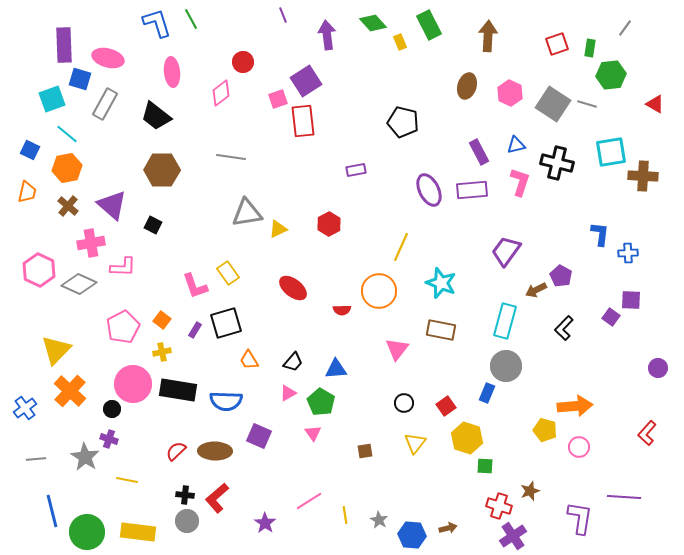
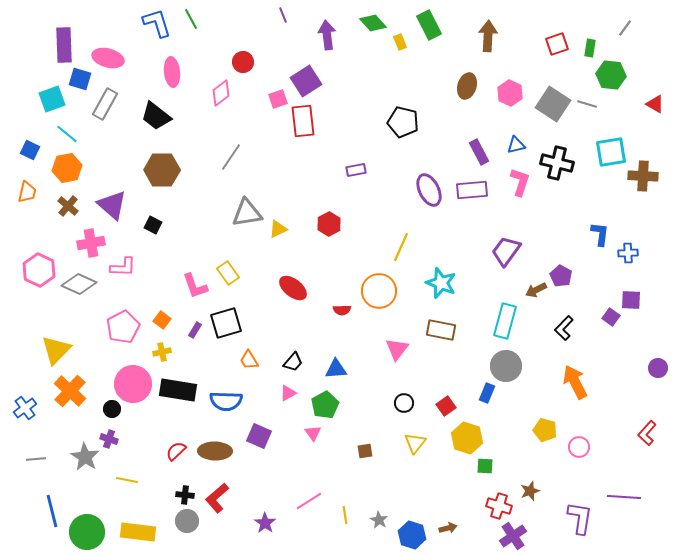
green hexagon at (611, 75): rotated 12 degrees clockwise
gray line at (231, 157): rotated 64 degrees counterclockwise
green pentagon at (321, 402): moved 4 px right, 3 px down; rotated 12 degrees clockwise
orange arrow at (575, 406): moved 24 px up; rotated 112 degrees counterclockwise
blue hexagon at (412, 535): rotated 12 degrees clockwise
